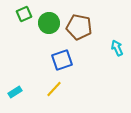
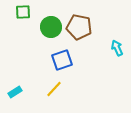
green square: moved 1 px left, 2 px up; rotated 21 degrees clockwise
green circle: moved 2 px right, 4 px down
